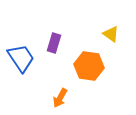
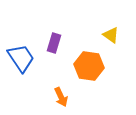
yellow triangle: moved 1 px down
orange arrow: moved 1 px right, 1 px up; rotated 54 degrees counterclockwise
